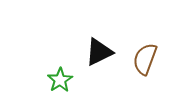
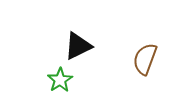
black triangle: moved 21 px left, 6 px up
